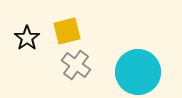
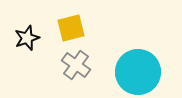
yellow square: moved 4 px right, 3 px up
black star: rotated 15 degrees clockwise
